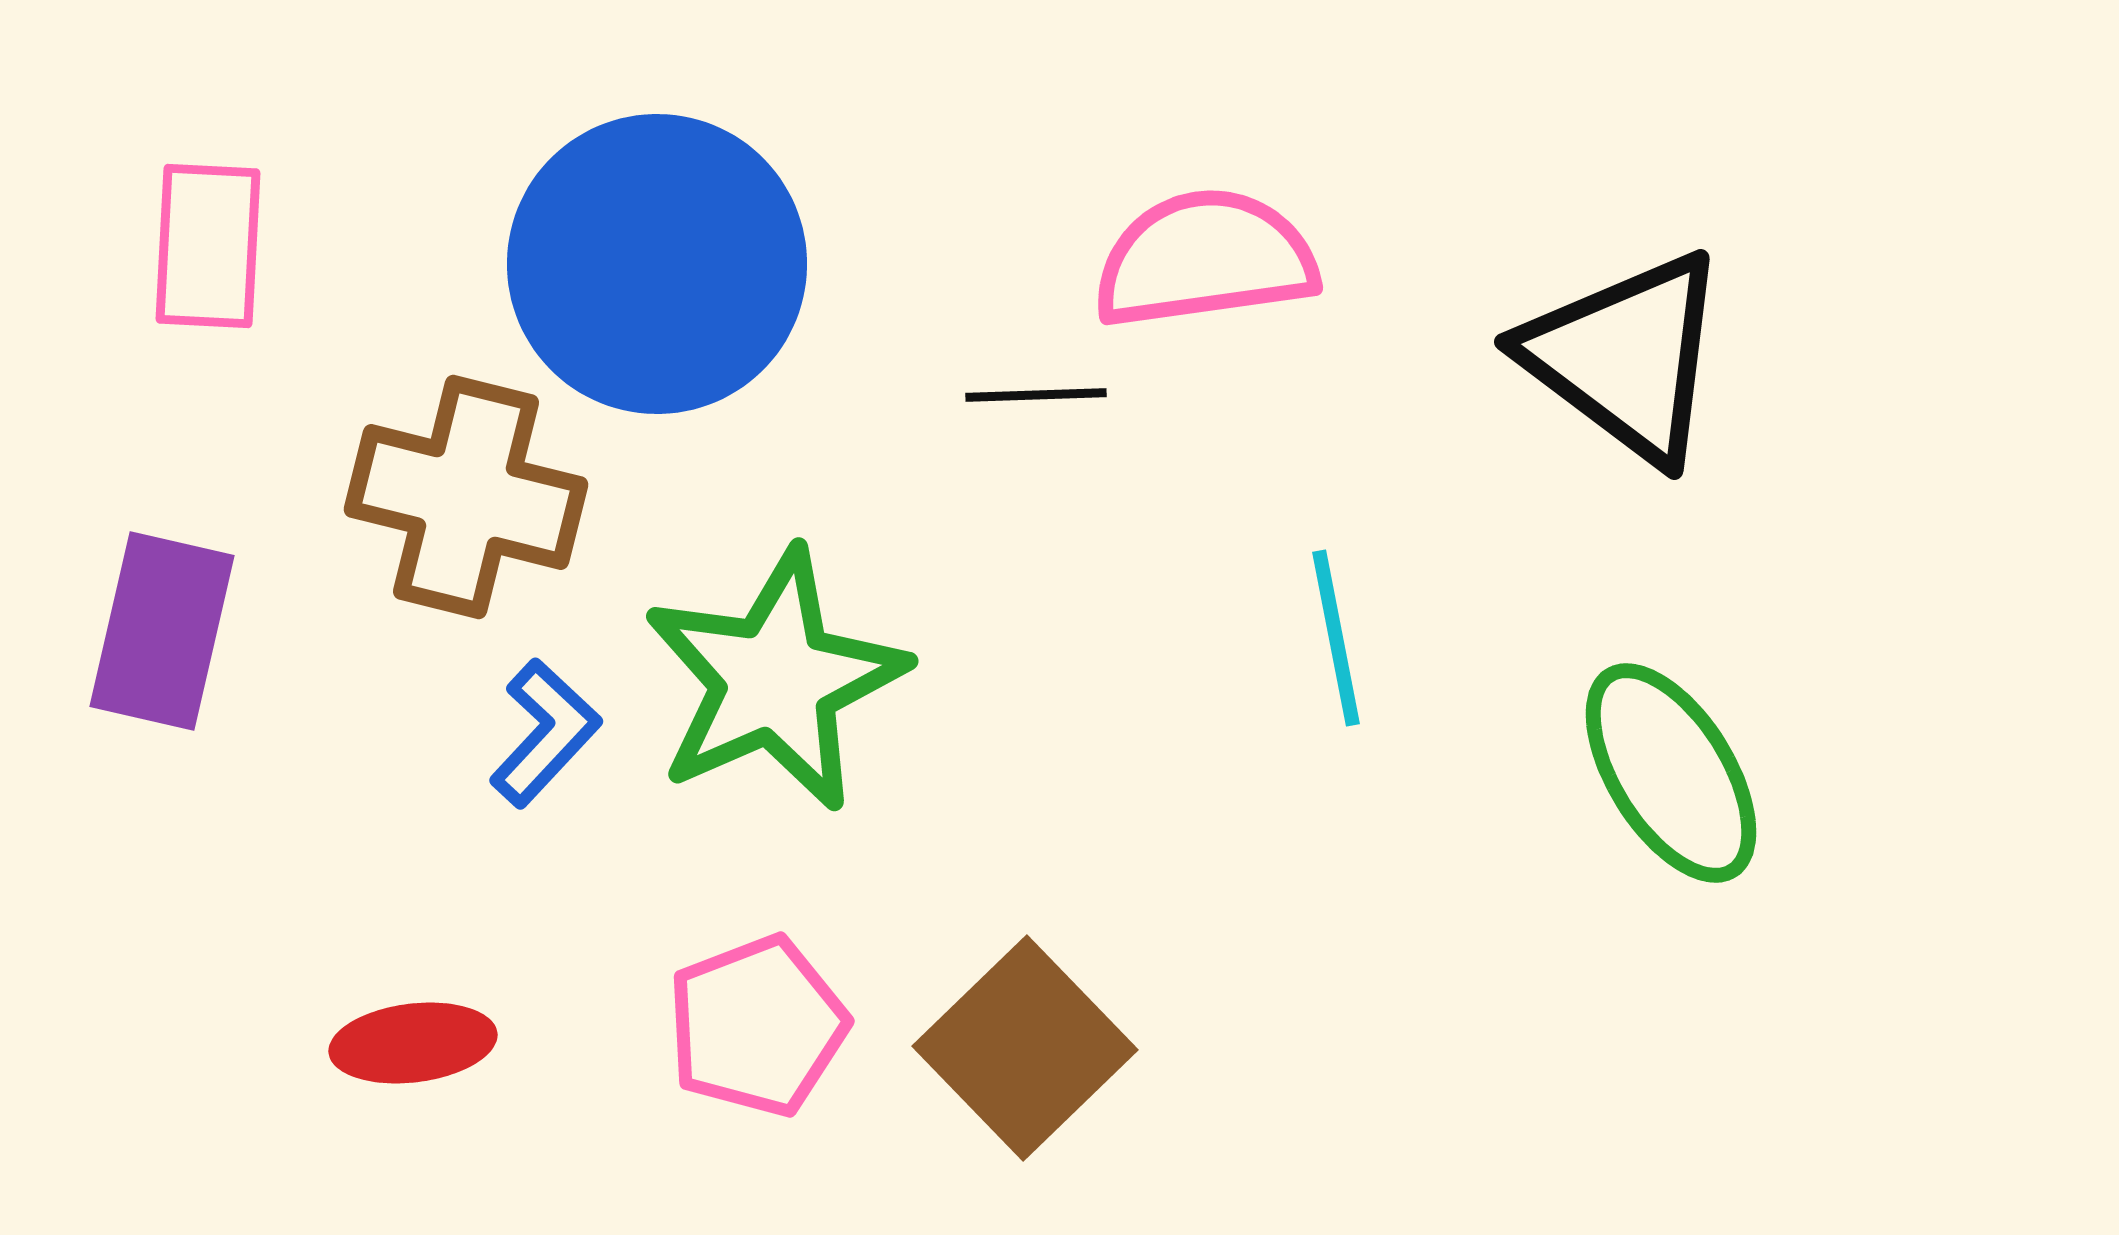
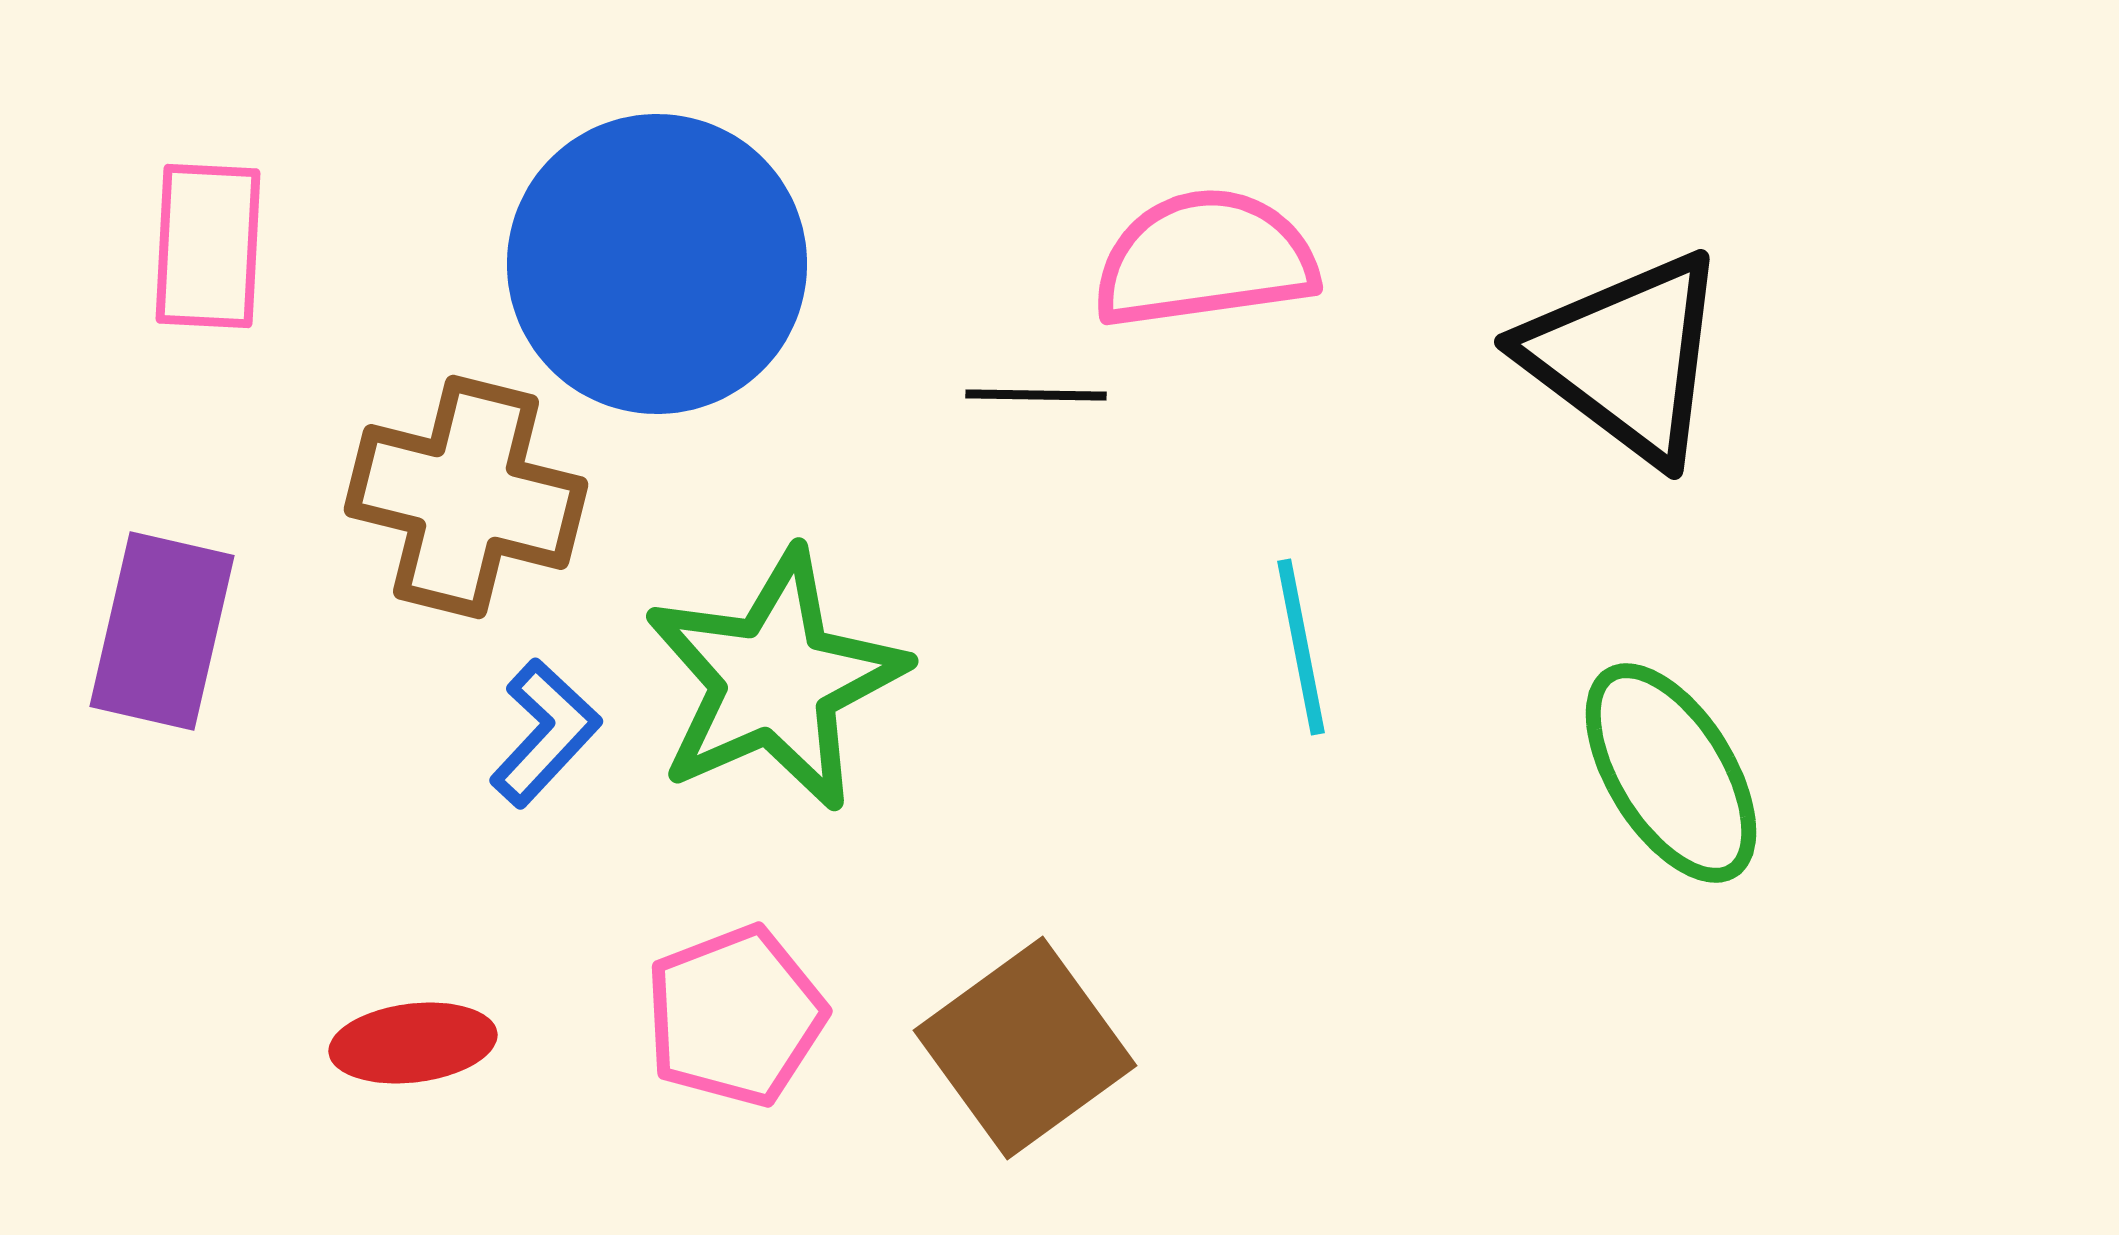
black line: rotated 3 degrees clockwise
cyan line: moved 35 px left, 9 px down
pink pentagon: moved 22 px left, 10 px up
brown square: rotated 8 degrees clockwise
